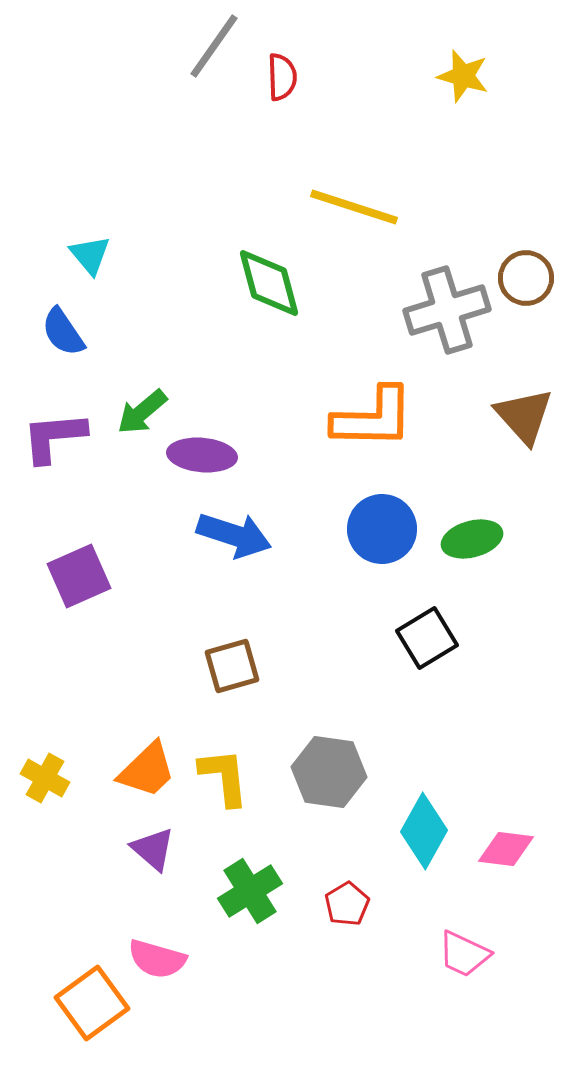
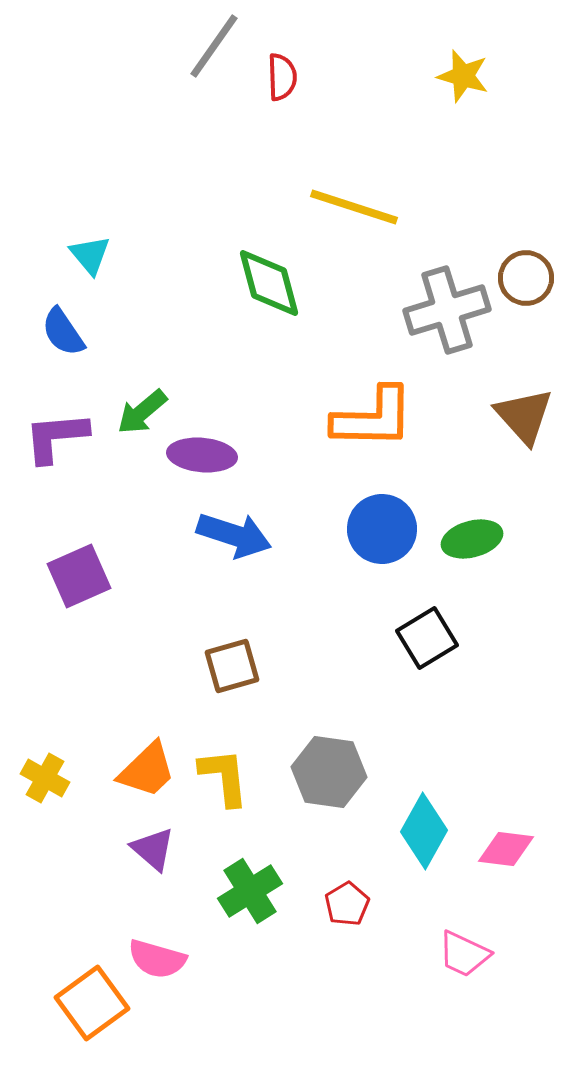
purple L-shape: moved 2 px right
